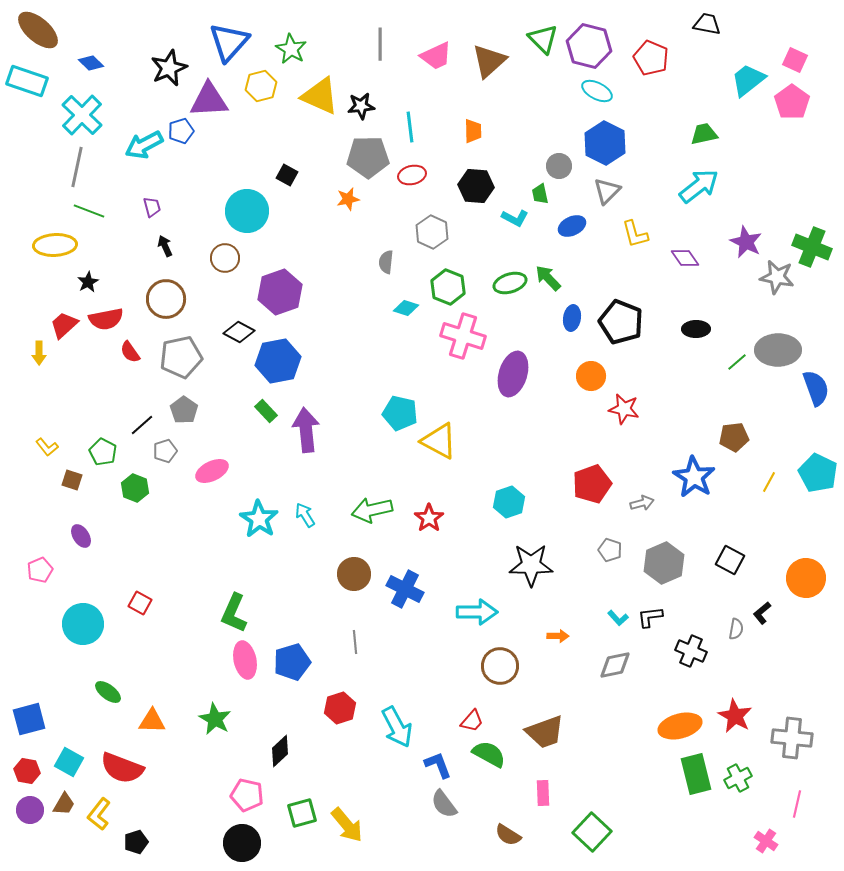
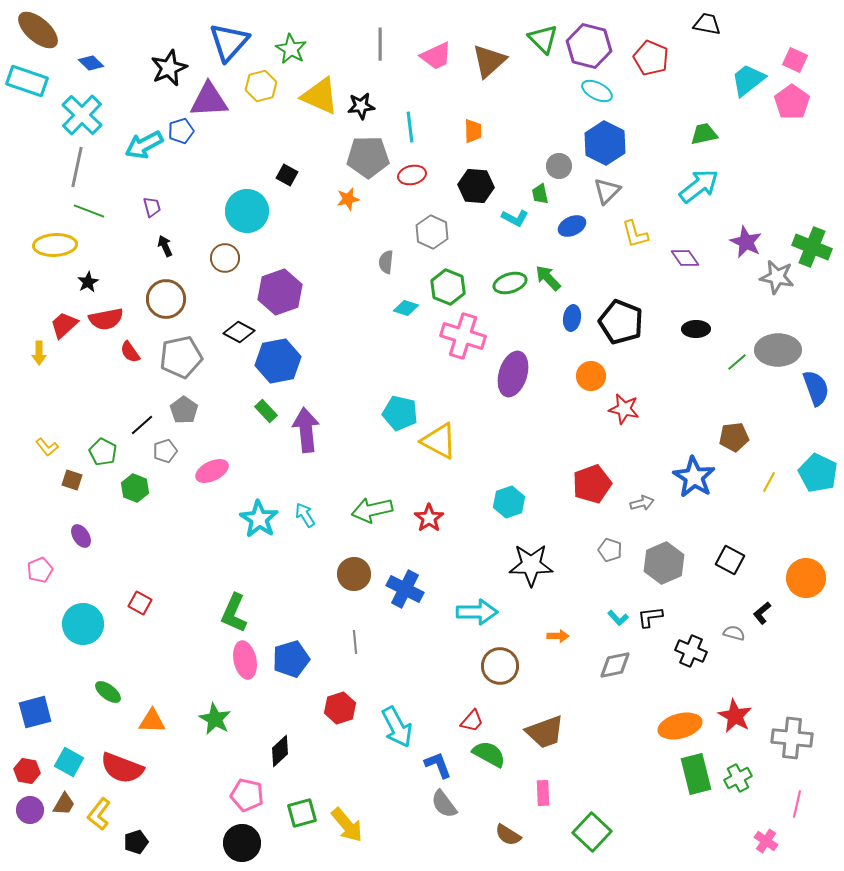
gray semicircle at (736, 629): moved 2 px left, 4 px down; rotated 85 degrees counterclockwise
blue pentagon at (292, 662): moved 1 px left, 3 px up
blue square at (29, 719): moved 6 px right, 7 px up
